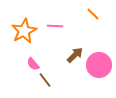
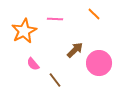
orange line: moved 1 px right
pink line: moved 7 px up
brown arrow: moved 5 px up
pink circle: moved 2 px up
brown line: moved 10 px right
